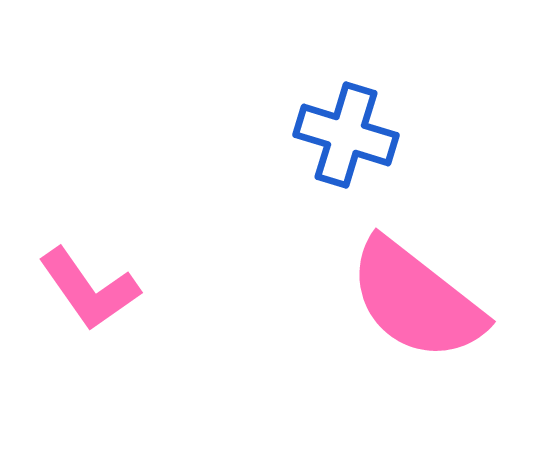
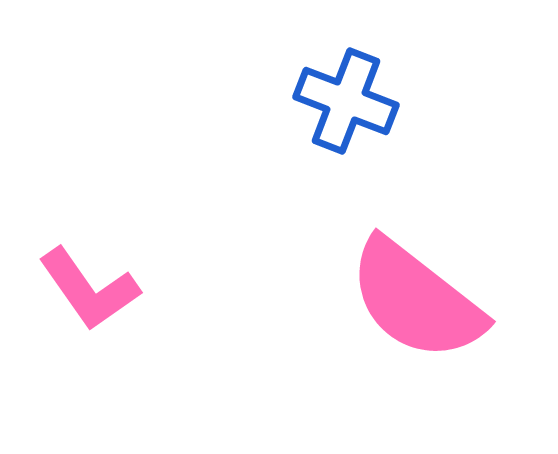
blue cross: moved 34 px up; rotated 4 degrees clockwise
